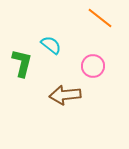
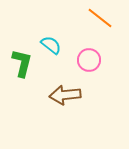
pink circle: moved 4 px left, 6 px up
